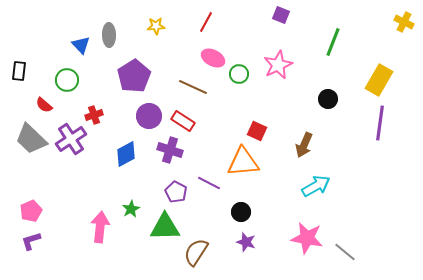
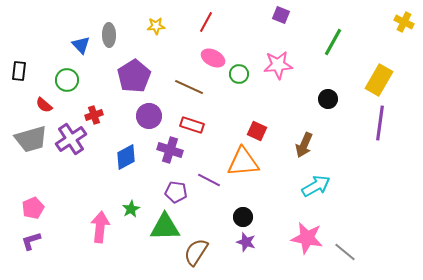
green line at (333, 42): rotated 8 degrees clockwise
pink star at (278, 65): rotated 20 degrees clockwise
brown line at (193, 87): moved 4 px left
red rectangle at (183, 121): moved 9 px right, 4 px down; rotated 15 degrees counterclockwise
gray trapezoid at (31, 139): rotated 60 degrees counterclockwise
blue diamond at (126, 154): moved 3 px down
purple line at (209, 183): moved 3 px up
purple pentagon at (176, 192): rotated 20 degrees counterclockwise
pink pentagon at (31, 211): moved 2 px right, 3 px up
black circle at (241, 212): moved 2 px right, 5 px down
